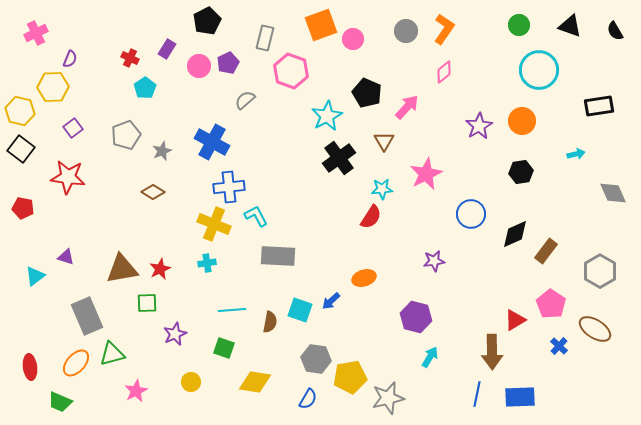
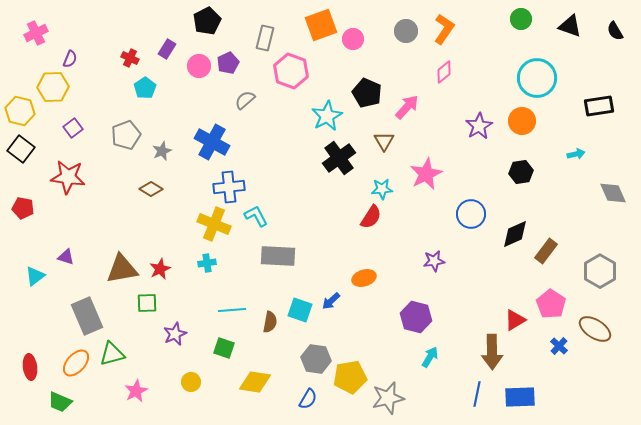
green circle at (519, 25): moved 2 px right, 6 px up
cyan circle at (539, 70): moved 2 px left, 8 px down
brown diamond at (153, 192): moved 2 px left, 3 px up
